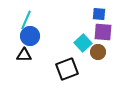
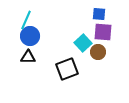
black triangle: moved 4 px right, 2 px down
